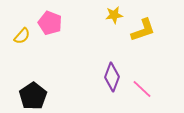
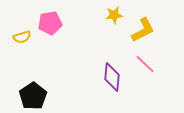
pink pentagon: rotated 30 degrees counterclockwise
yellow L-shape: rotated 8 degrees counterclockwise
yellow semicircle: moved 1 px down; rotated 30 degrees clockwise
purple diamond: rotated 16 degrees counterclockwise
pink line: moved 3 px right, 25 px up
